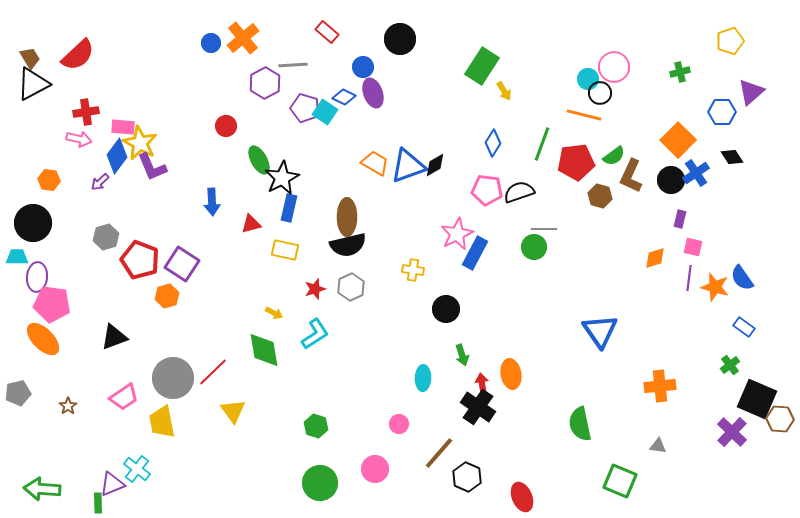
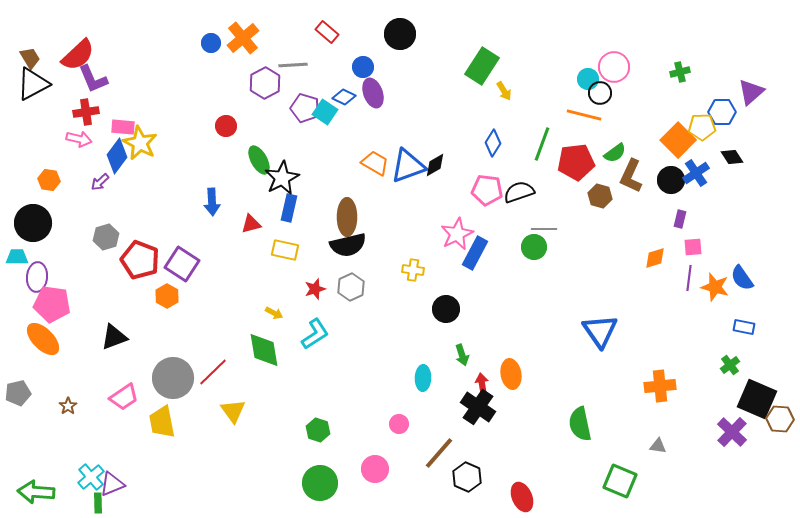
black circle at (400, 39): moved 5 px up
yellow pentagon at (730, 41): moved 28 px left, 86 px down; rotated 16 degrees clockwise
green semicircle at (614, 156): moved 1 px right, 3 px up
purple L-shape at (152, 167): moved 59 px left, 88 px up
pink square at (693, 247): rotated 18 degrees counterclockwise
orange hexagon at (167, 296): rotated 15 degrees counterclockwise
blue rectangle at (744, 327): rotated 25 degrees counterclockwise
green hexagon at (316, 426): moved 2 px right, 4 px down
cyan cross at (137, 469): moved 46 px left, 8 px down; rotated 12 degrees clockwise
green arrow at (42, 489): moved 6 px left, 3 px down
